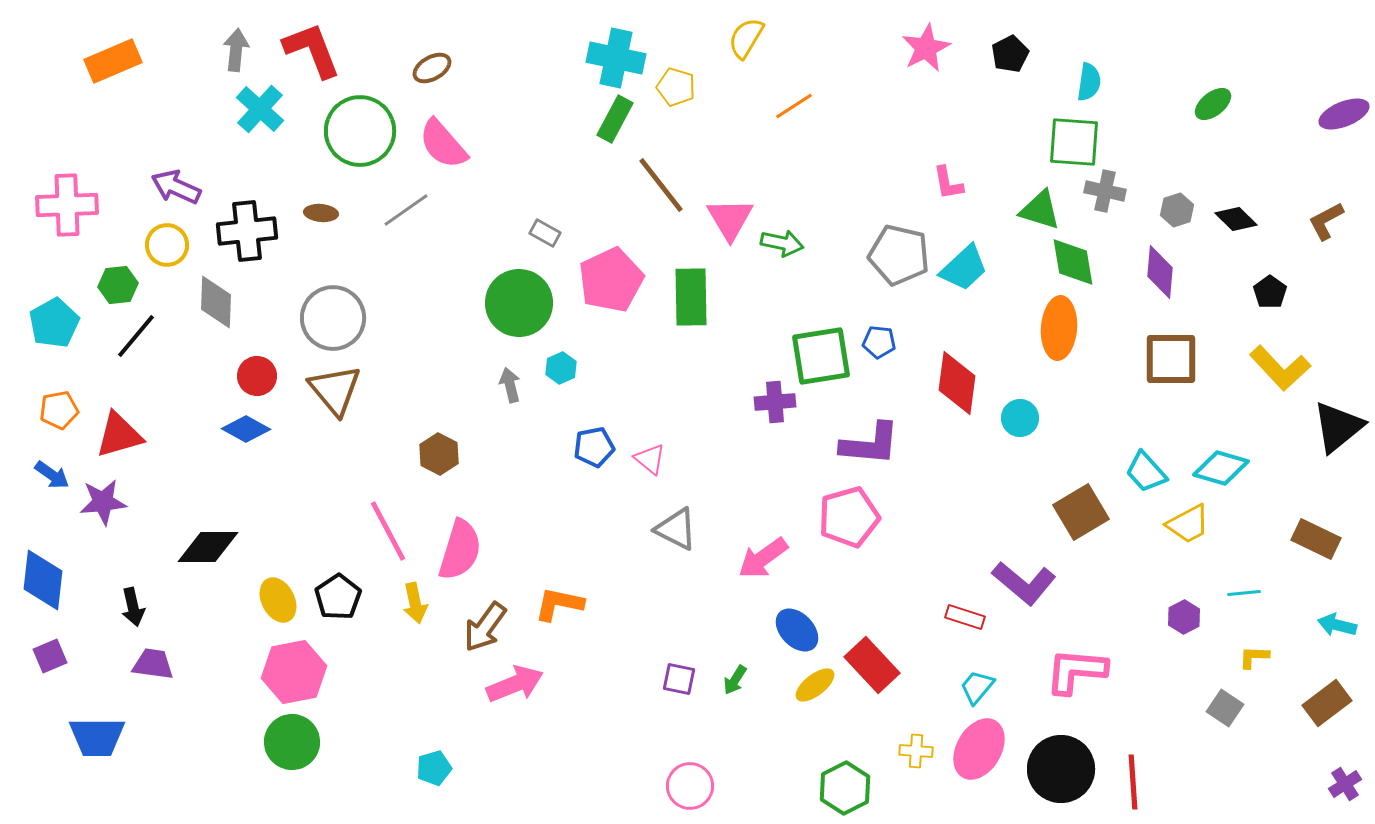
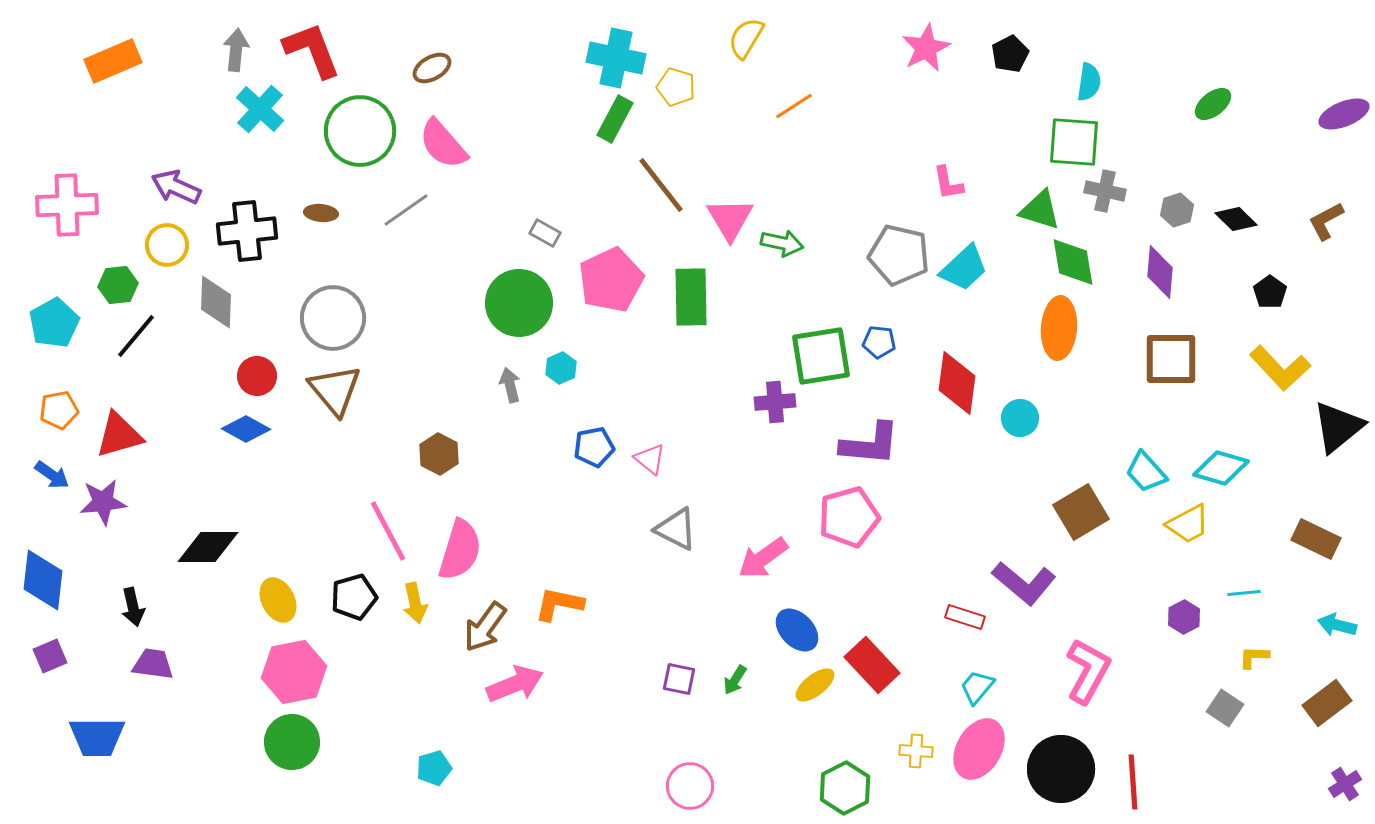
black pentagon at (338, 597): moved 16 px right; rotated 18 degrees clockwise
pink L-shape at (1076, 671): moved 12 px right; rotated 114 degrees clockwise
